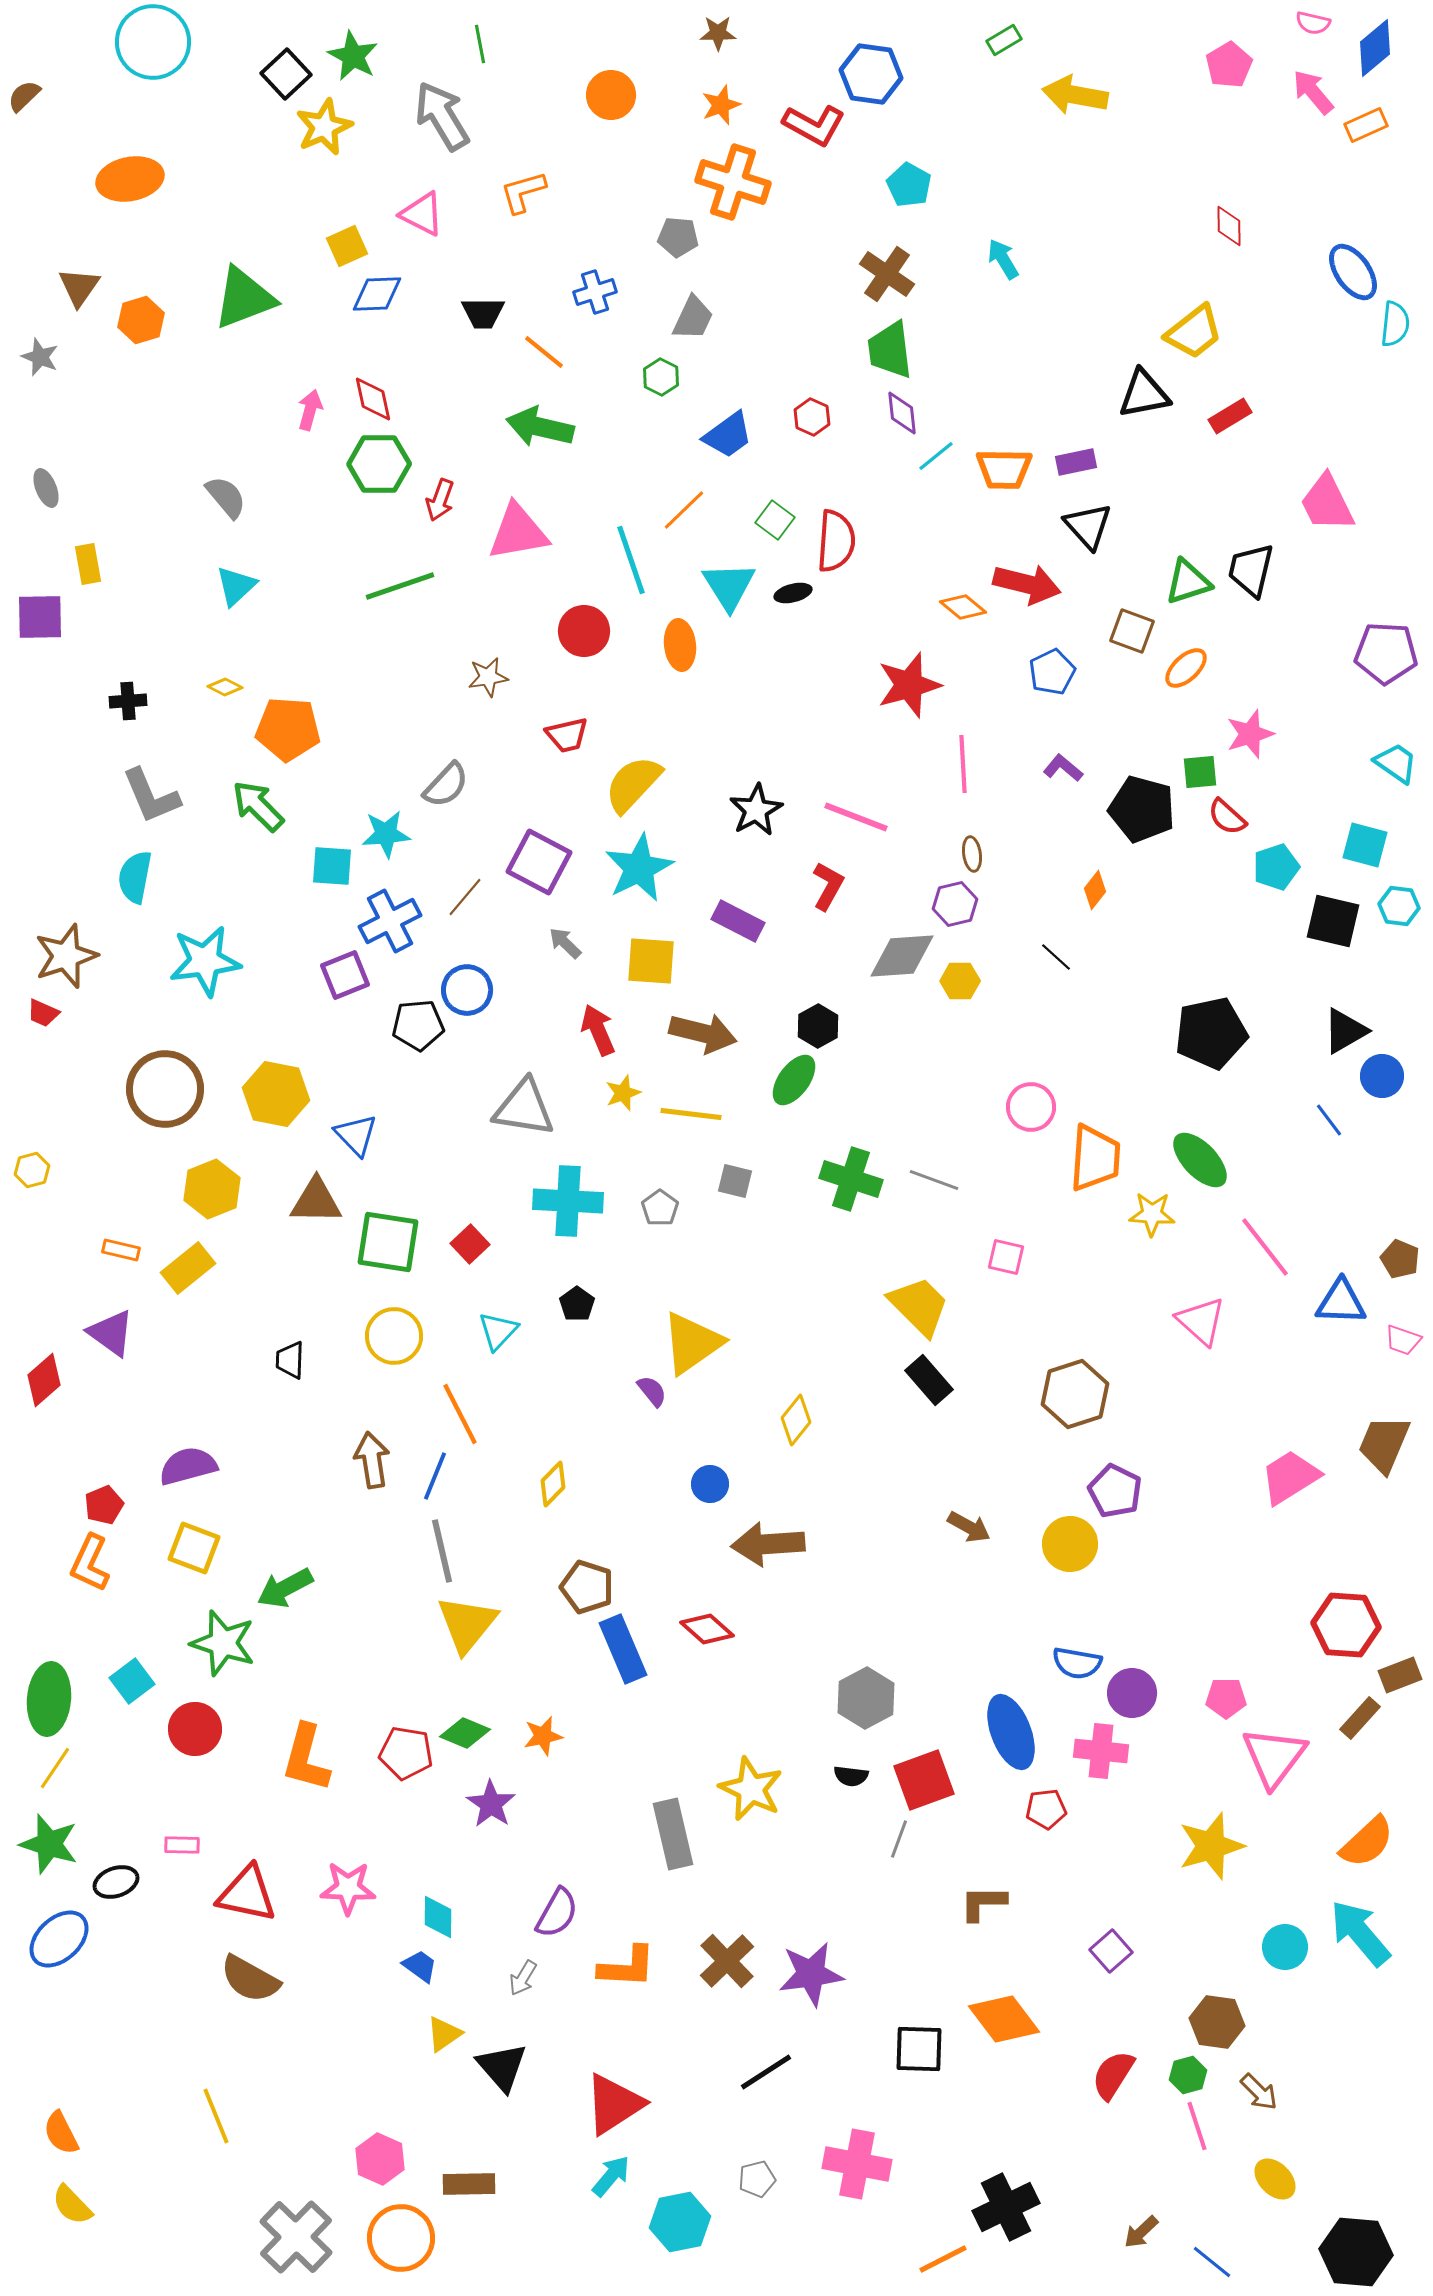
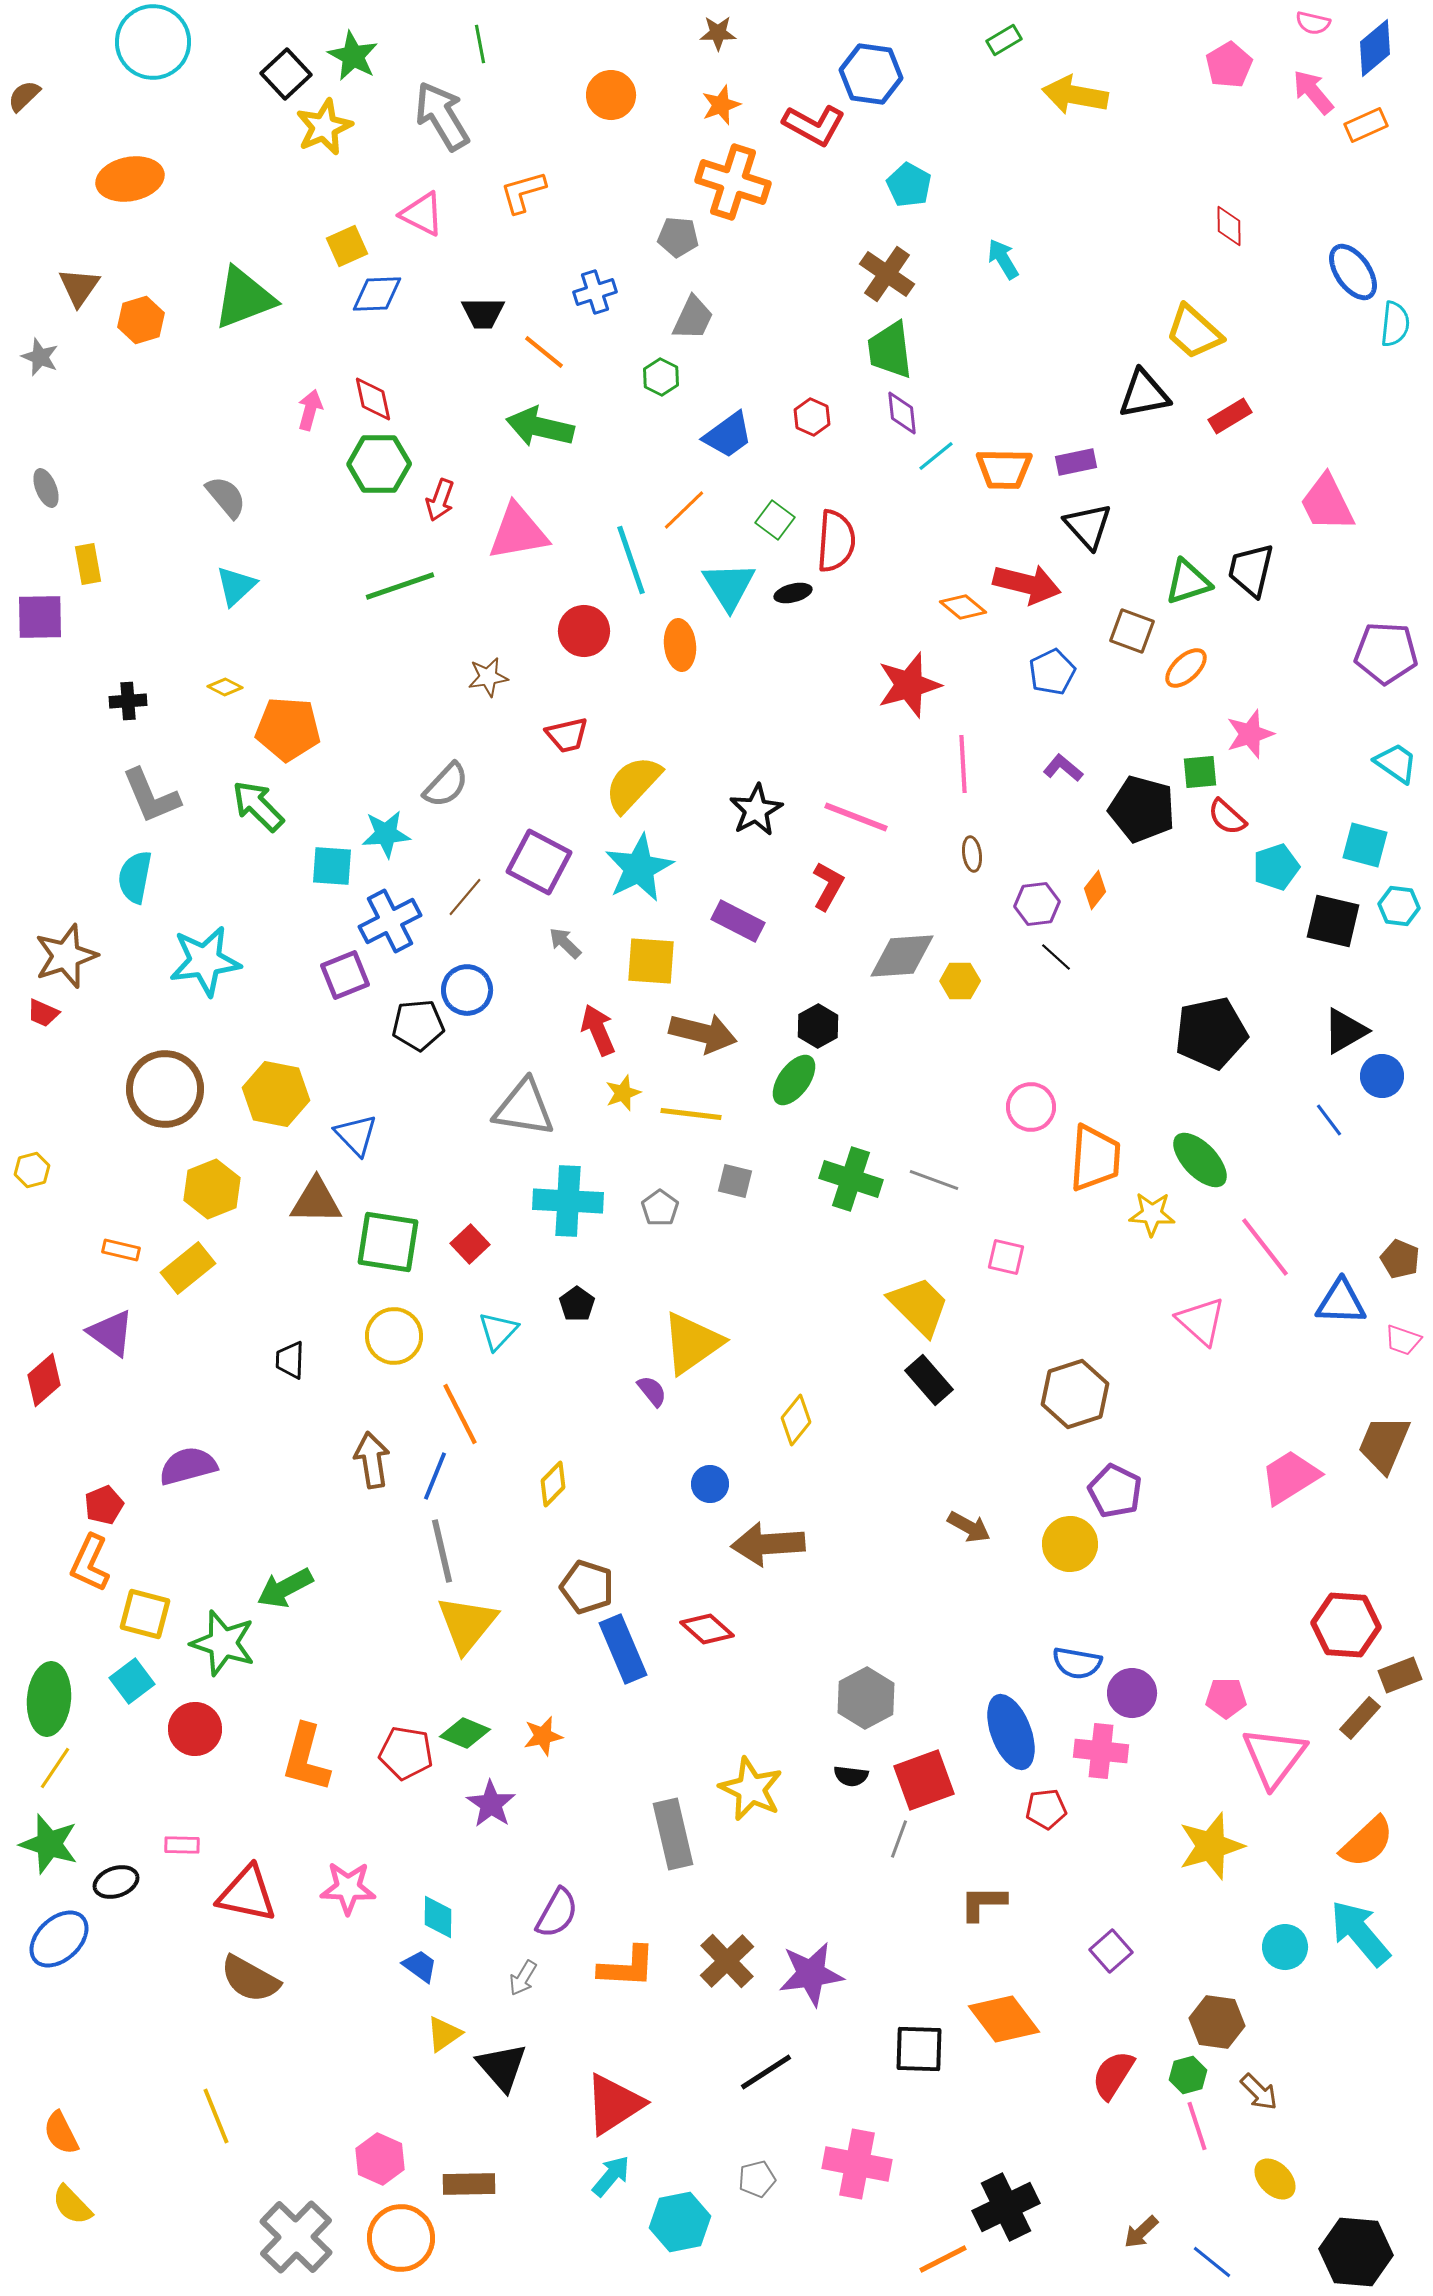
yellow trapezoid at (1194, 332): rotated 80 degrees clockwise
purple hexagon at (955, 904): moved 82 px right; rotated 6 degrees clockwise
yellow square at (194, 1548): moved 49 px left, 66 px down; rotated 6 degrees counterclockwise
